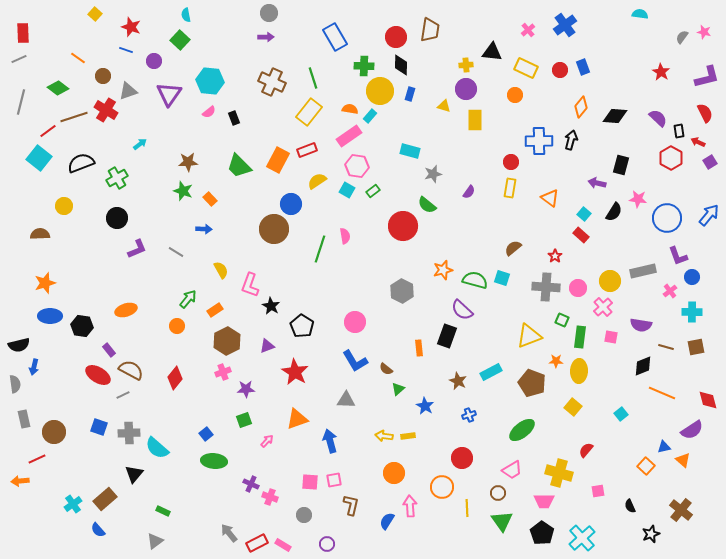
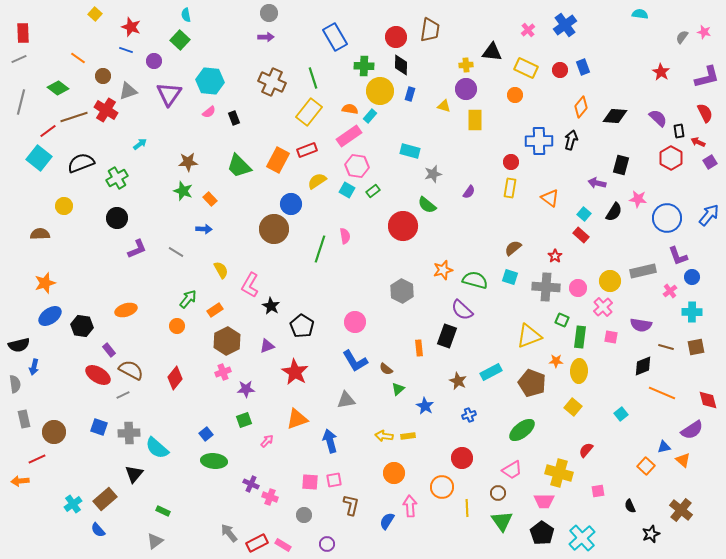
cyan square at (502, 278): moved 8 px right, 1 px up
pink L-shape at (250, 285): rotated 10 degrees clockwise
blue ellipse at (50, 316): rotated 35 degrees counterclockwise
gray triangle at (346, 400): rotated 12 degrees counterclockwise
